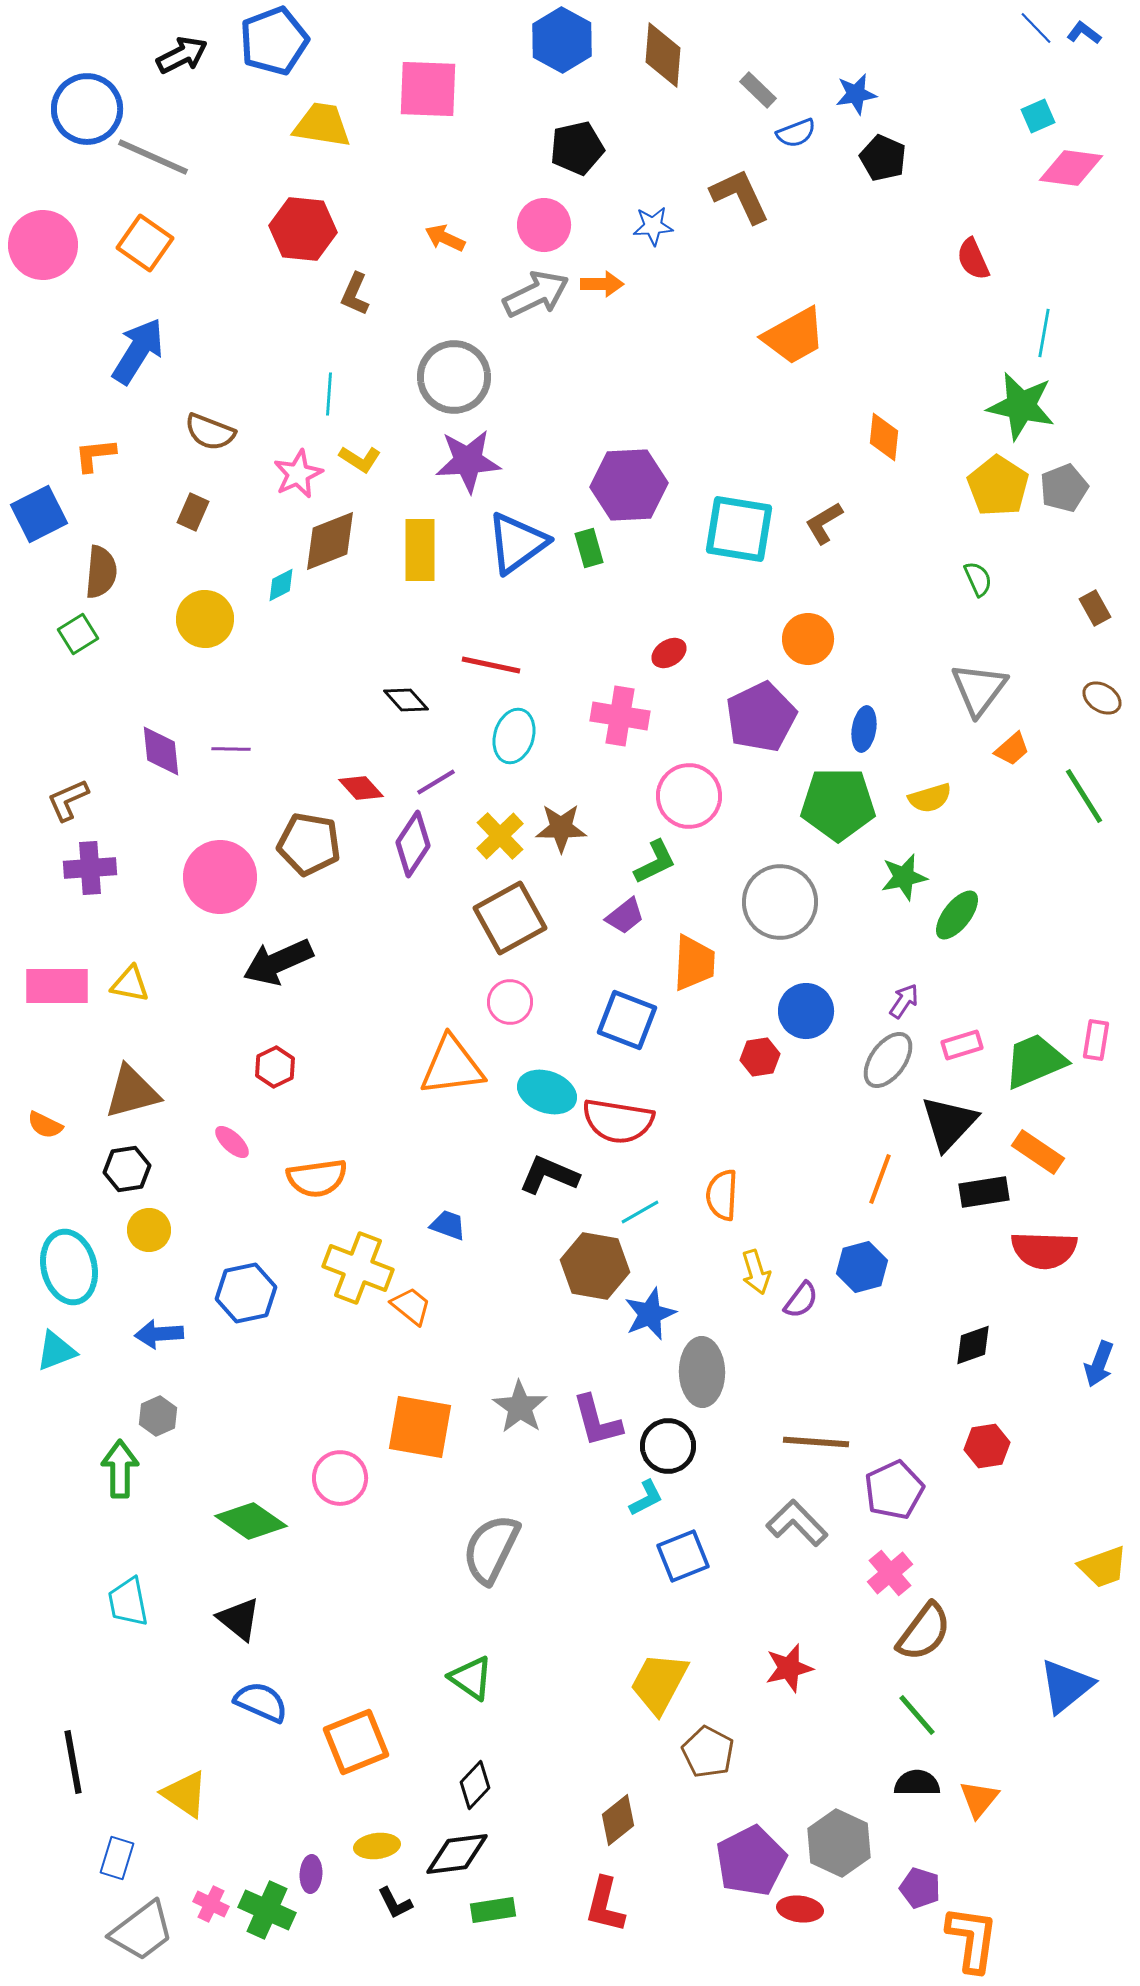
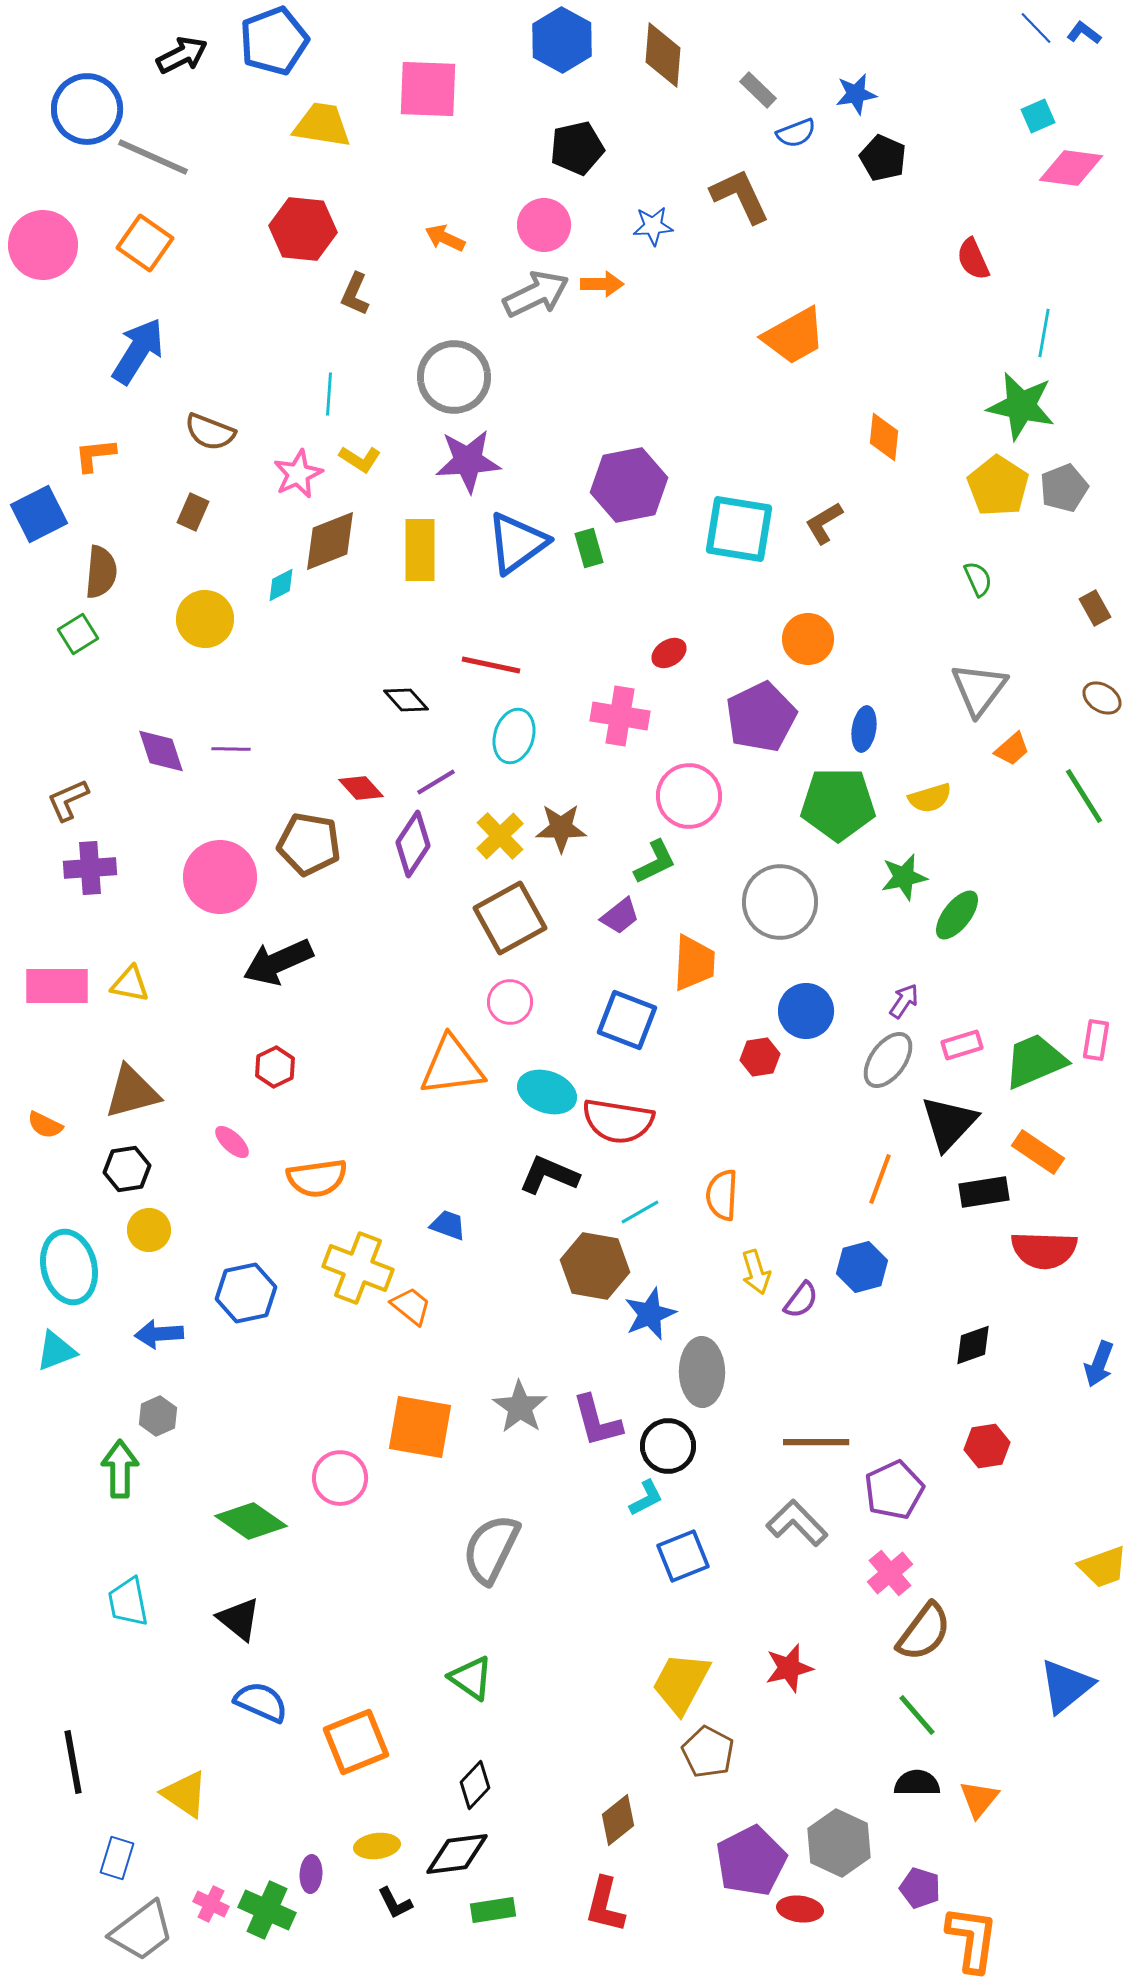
purple hexagon at (629, 485): rotated 8 degrees counterclockwise
purple diamond at (161, 751): rotated 12 degrees counterclockwise
purple trapezoid at (625, 916): moved 5 px left
brown line at (816, 1442): rotated 4 degrees counterclockwise
yellow trapezoid at (659, 1683): moved 22 px right
